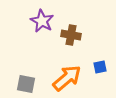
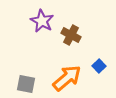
brown cross: rotated 18 degrees clockwise
blue square: moved 1 px left, 1 px up; rotated 32 degrees counterclockwise
